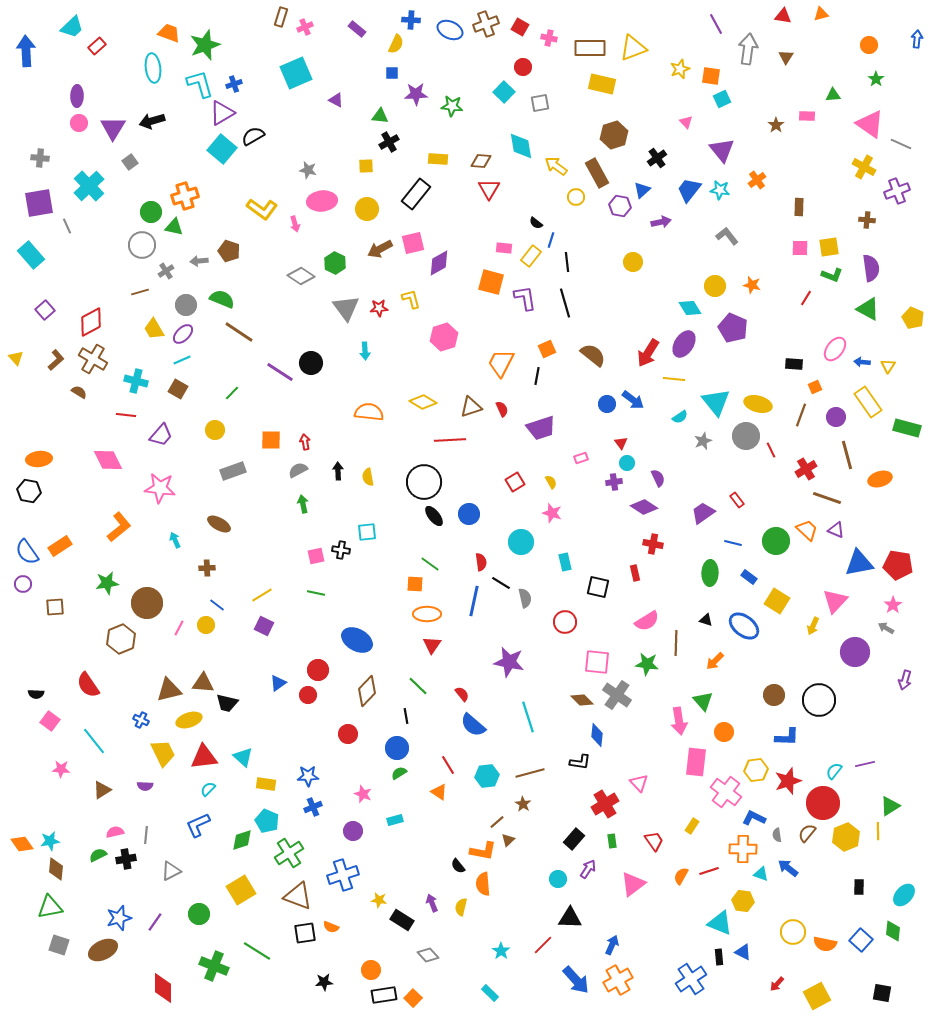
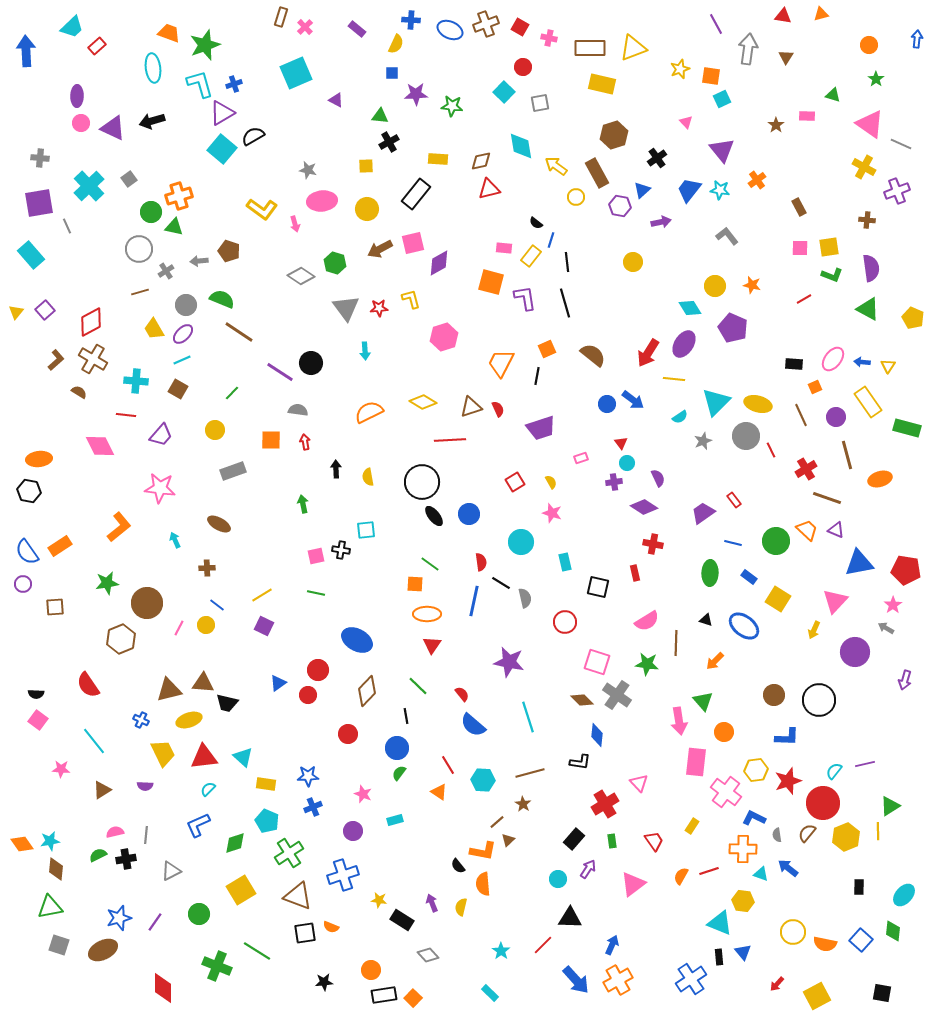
pink cross at (305, 27): rotated 21 degrees counterclockwise
green triangle at (833, 95): rotated 21 degrees clockwise
pink circle at (79, 123): moved 2 px right
purple triangle at (113, 128): rotated 36 degrees counterclockwise
brown diamond at (481, 161): rotated 15 degrees counterclockwise
gray square at (130, 162): moved 1 px left, 17 px down
red triangle at (489, 189): rotated 45 degrees clockwise
orange cross at (185, 196): moved 6 px left
brown rectangle at (799, 207): rotated 30 degrees counterclockwise
gray circle at (142, 245): moved 3 px left, 4 px down
green hexagon at (335, 263): rotated 10 degrees counterclockwise
red line at (806, 298): moved 2 px left, 1 px down; rotated 28 degrees clockwise
pink ellipse at (835, 349): moved 2 px left, 10 px down
yellow triangle at (16, 358): moved 46 px up; rotated 21 degrees clockwise
cyan cross at (136, 381): rotated 10 degrees counterclockwise
cyan triangle at (716, 402): rotated 24 degrees clockwise
red semicircle at (502, 409): moved 4 px left
orange semicircle at (369, 412): rotated 32 degrees counterclockwise
brown line at (801, 415): rotated 45 degrees counterclockwise
pink diamond at (108, 460): moved 8 px left, 14 px up
gray semicircle at (298, 470): moved 60 px up; rotated 36 degrees clockwise
black arrow at (338, 471): moved 2 px left, 2 px up
black circle at (424, 482): moved 2 px left
red rectangle at (737, 500): moved 3 px left
cyan square at (367, 532): moved 1 px left, 2 px up
red pentagon at (898, 565): moved 8 px right, 5 px down
yellow square at (777, 601): moved 1 px right, 2 px up
yellow arrow at (813, 626): moved 1 px right, 4 px down
pink square at (597, 662): rotated 12 degrees clockwise
pink square at (50, 721): moved 12 px left, 1 px up
green semicircle at (399, 773): rotated 21 degrees counterclockwise
cyan hexagon at (487, 776): moved 4 px left, 4 px down; rotated 10 degrees clockwise
green diamond at (242, 840): moved 7 px left, 3 px down
blue triangle at (743, 952): rotated 24 degrees clockwise
green cross at (214, 966): moved 3 px right
